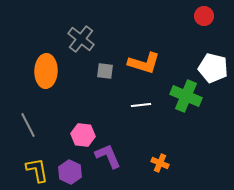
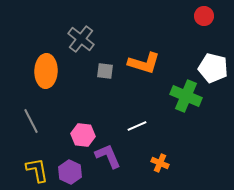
white line: moved 4 px left, 21 px down; rotated 18 degrees counterclockwise
gray line: moved 3 px right, 4 px up
